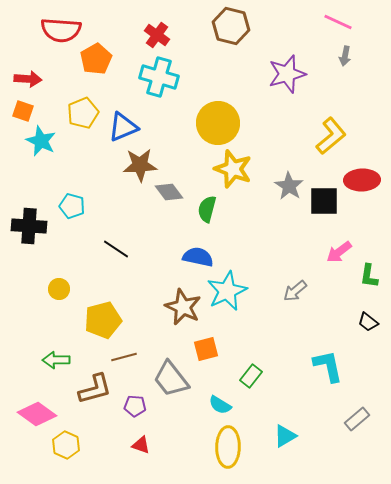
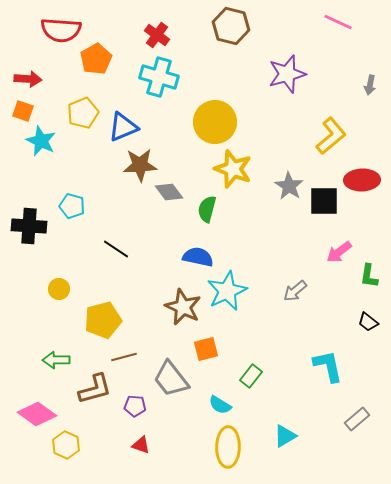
gray arrow at (345, 56): moved 25 px right, 29 px down
yellow circle at (218, 123): moved 3 px left, 1 px up
